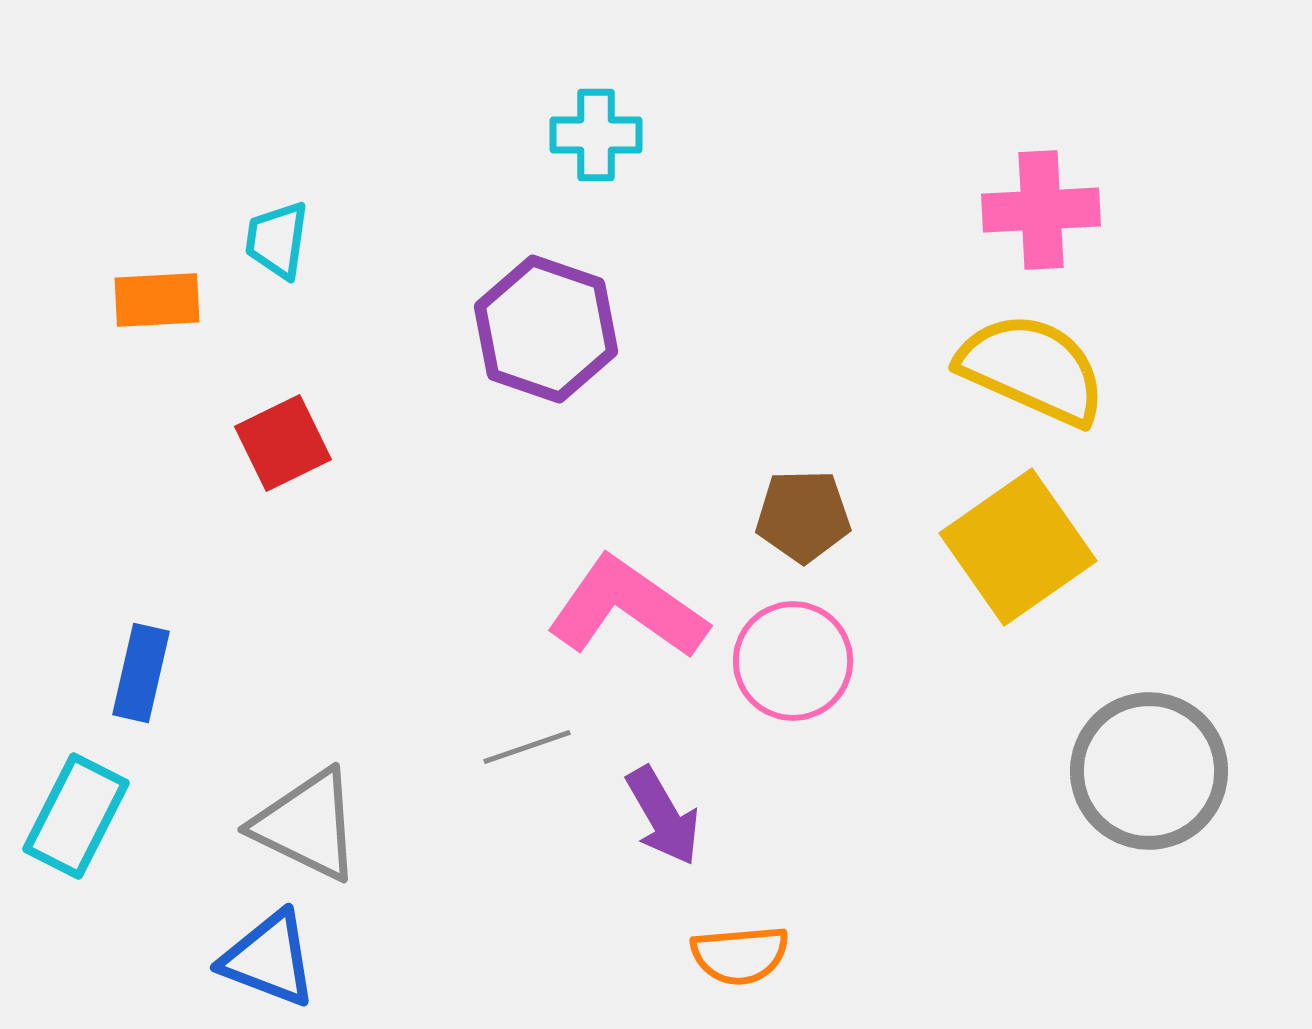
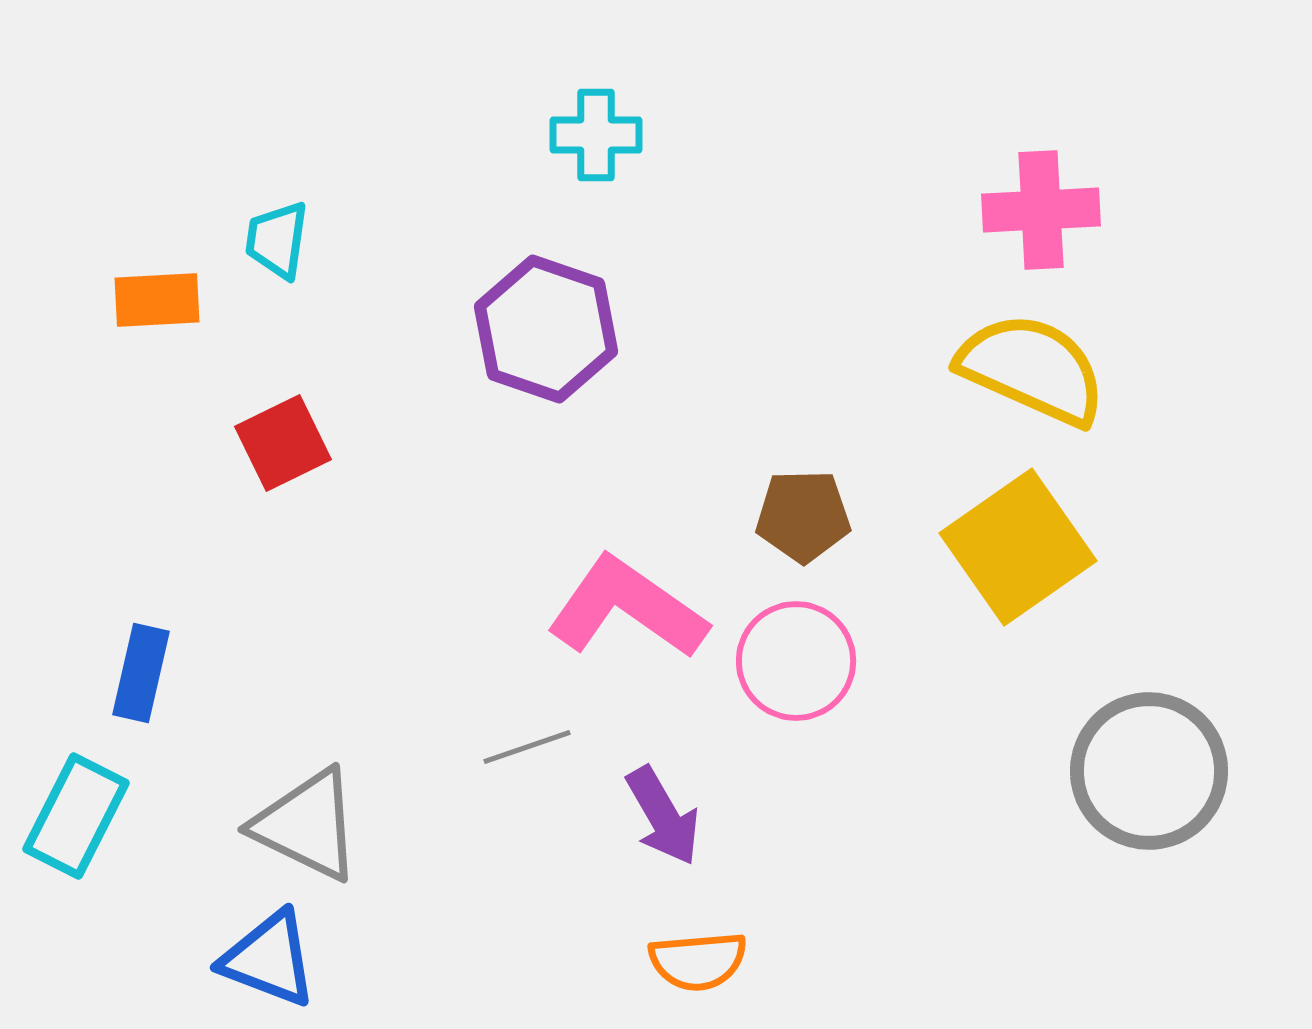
pink circle: moved 3 px right
orange semicircle: moved 42 px left, 6 px down
